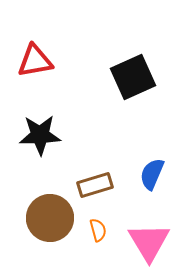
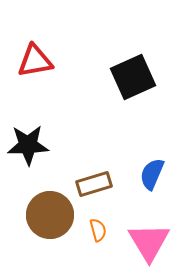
black star: moved 12 px left, 10 px down
brown rectangle: moved 1 px left, 1 px up
brown circle: moved 3 px up
